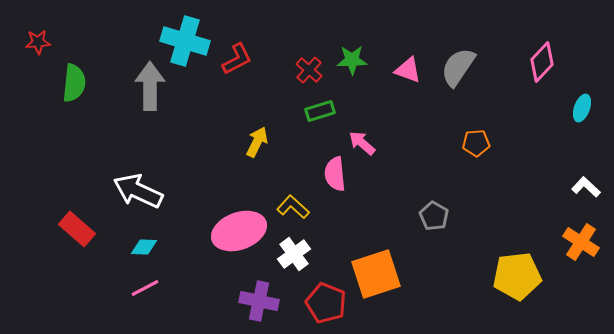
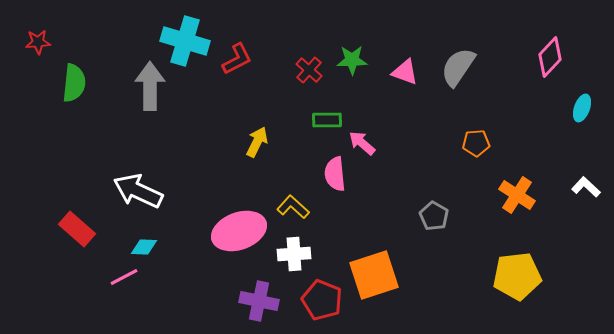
pink diamond: moved 8 px right, 5 px up
pink triangle: moved 3 px left, 2 px down
green rectangle: moved 7 px right, 9 px down; rotated 16 degrees clockwise
orange cross: moved 64 px left, 47 px up
white cross: rotated 32 degrees clockwise
orange square: moved 2 px left, 1 px down
pink line: moved 21 px left, 11 px up
red pentagon: moved 4 px left, 3 px up
